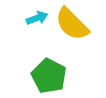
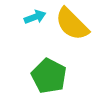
cyan arrow: moved 2 px left, 1 px up
